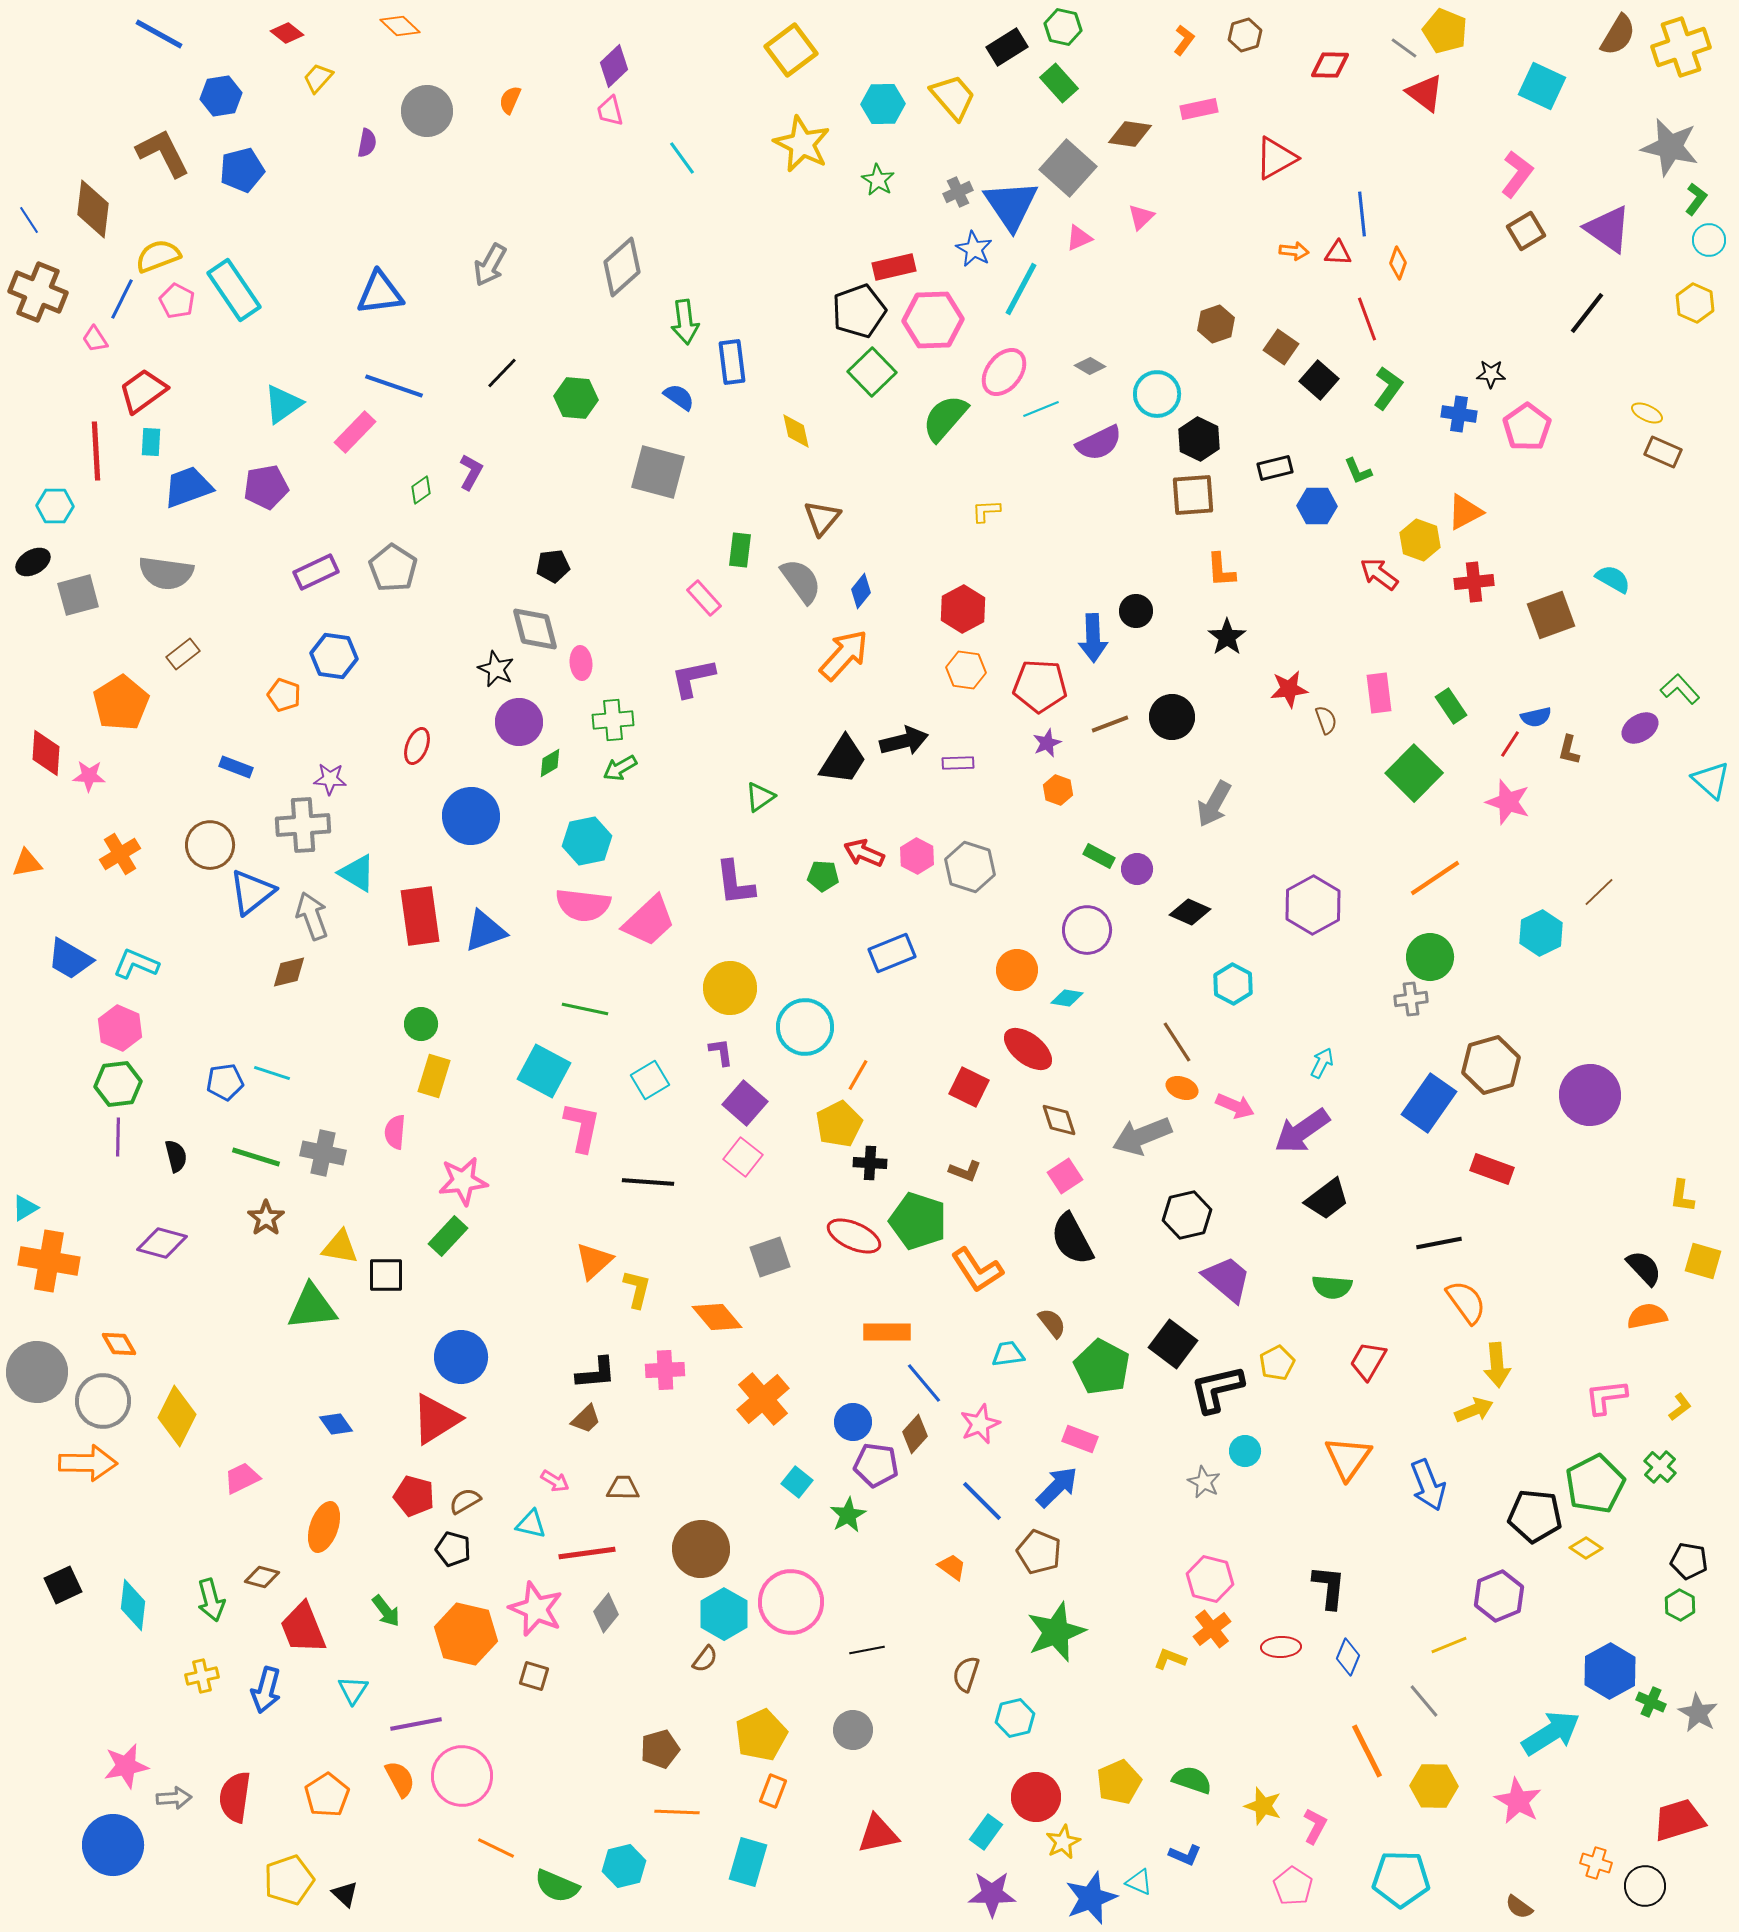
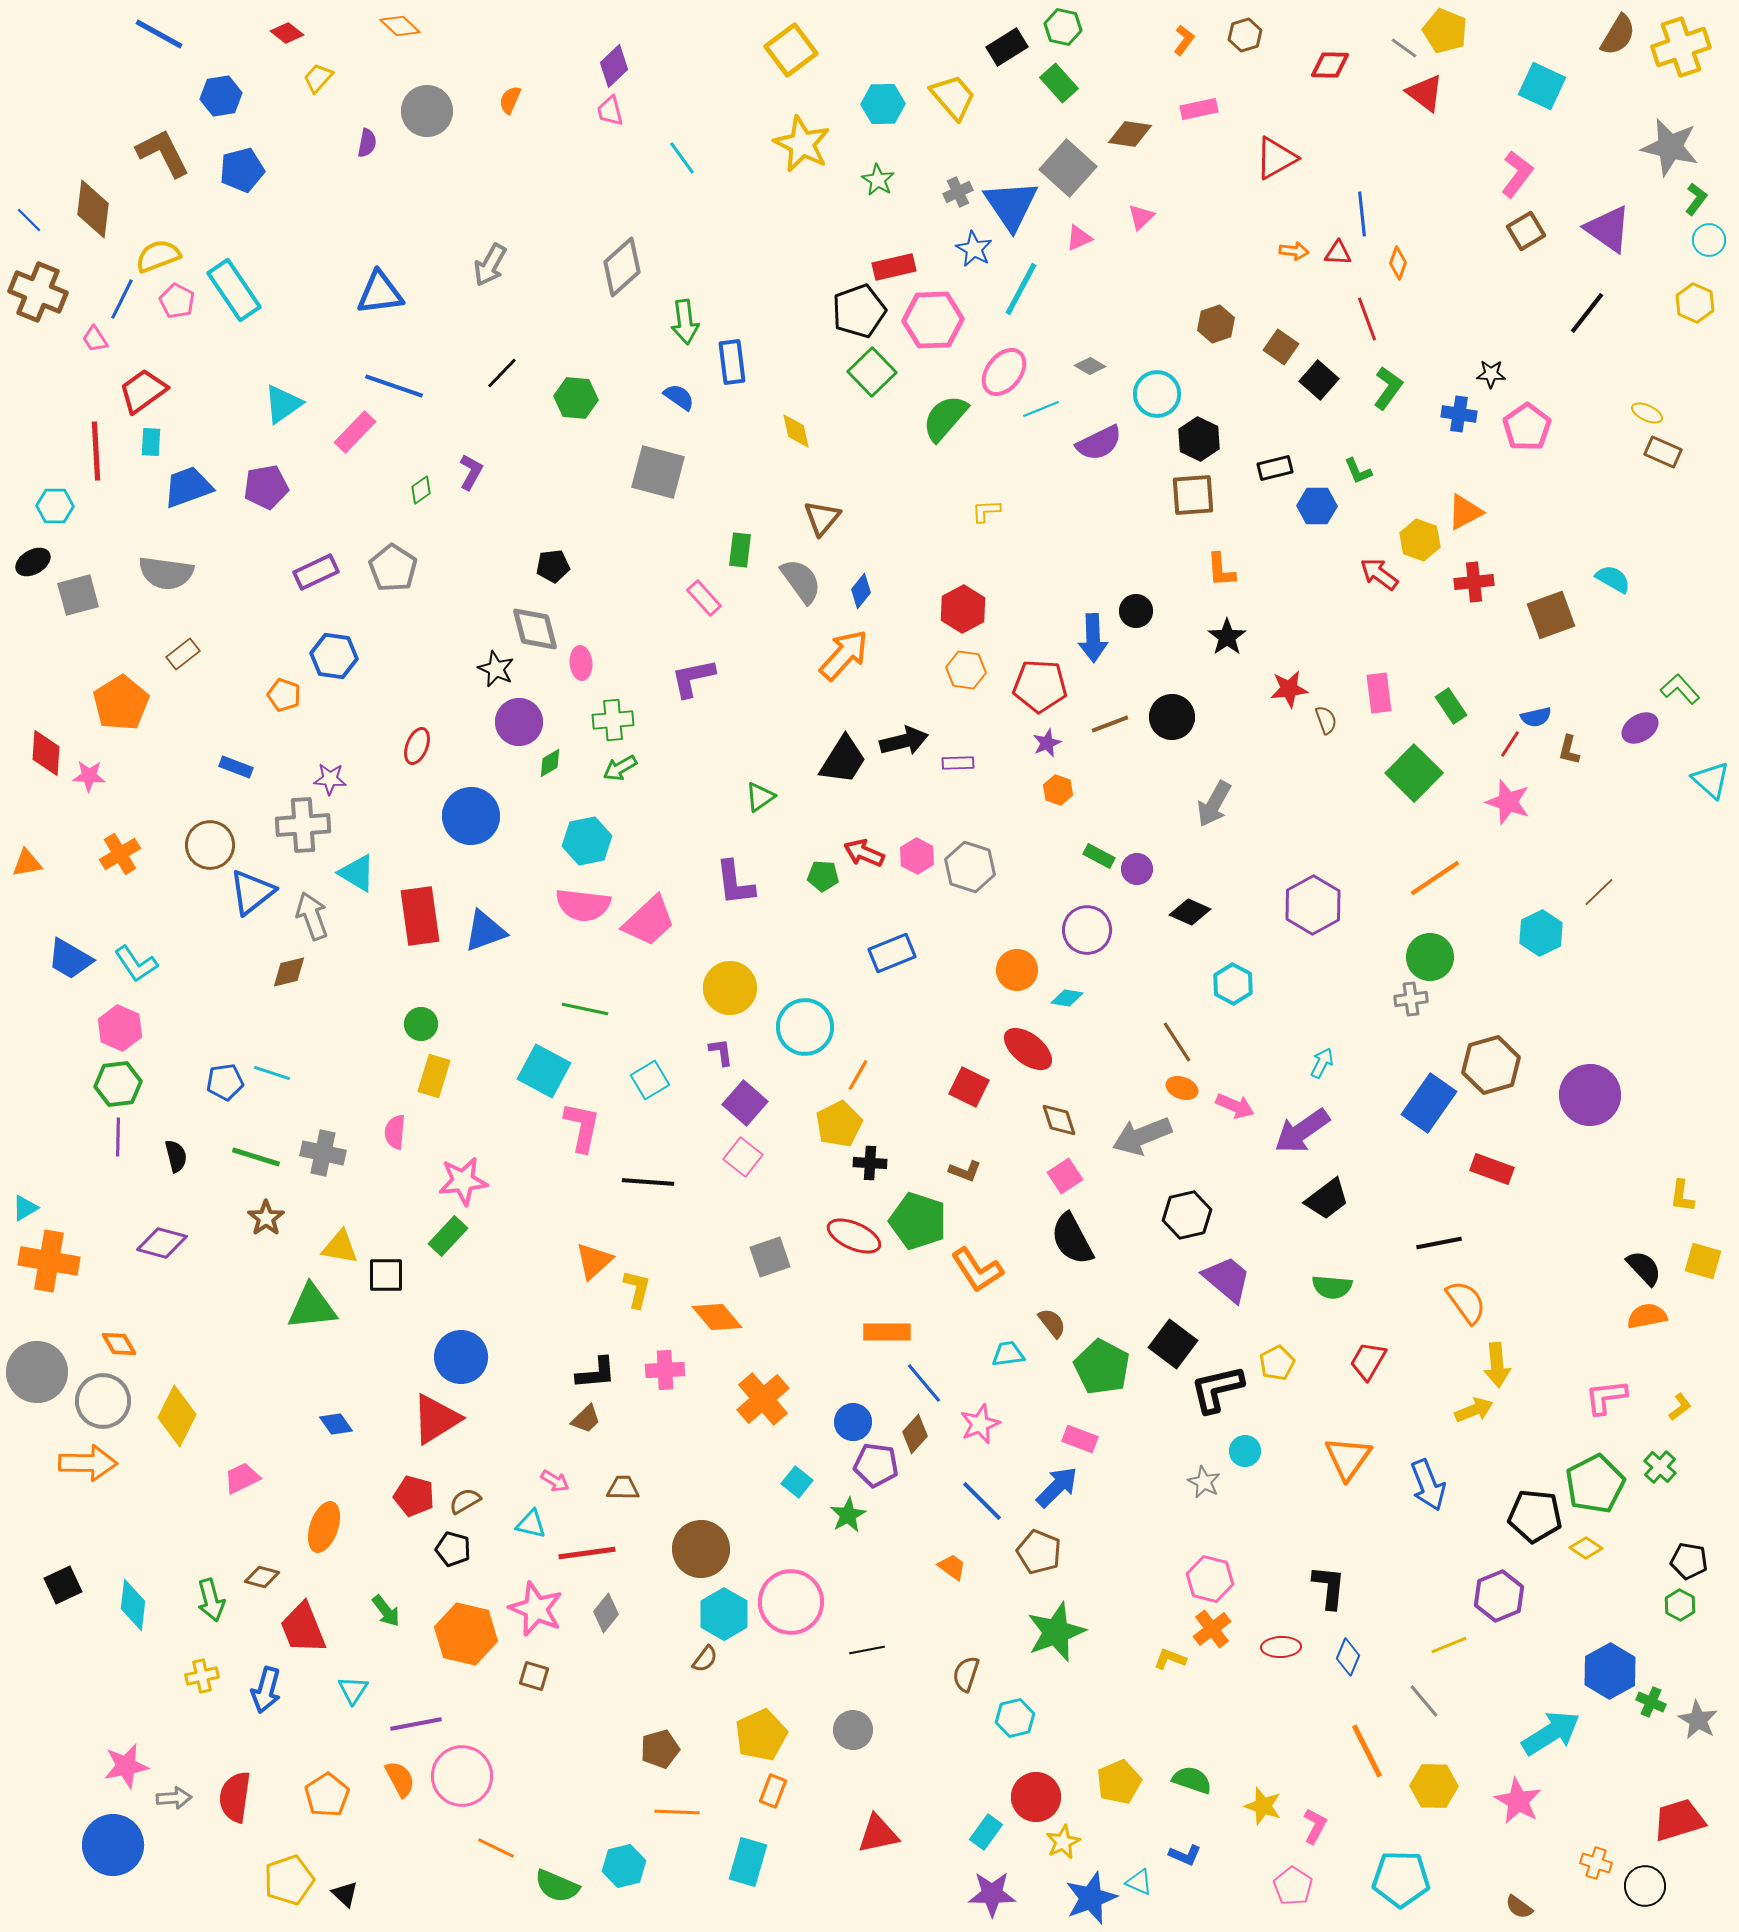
blue line at (29, 220): rotated 12 degrees counterclockwise
cyan L-shape at (136, 964): rotated 147 degrees counterclockwise
gray star at (1698, 1713): moved 7 px down
